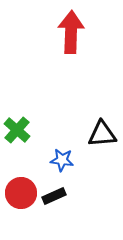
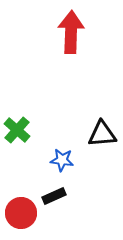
red circle: moved 20 px down
